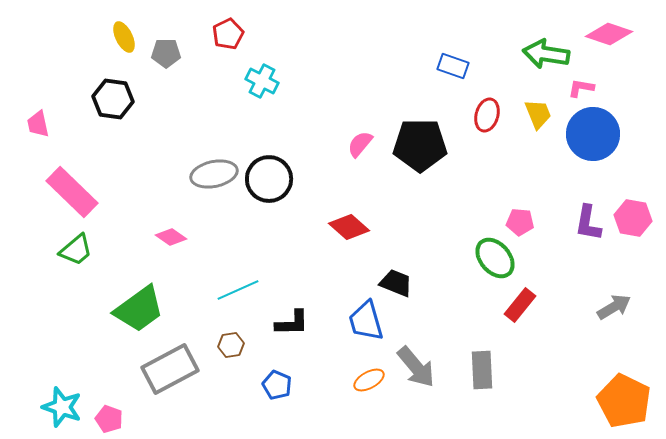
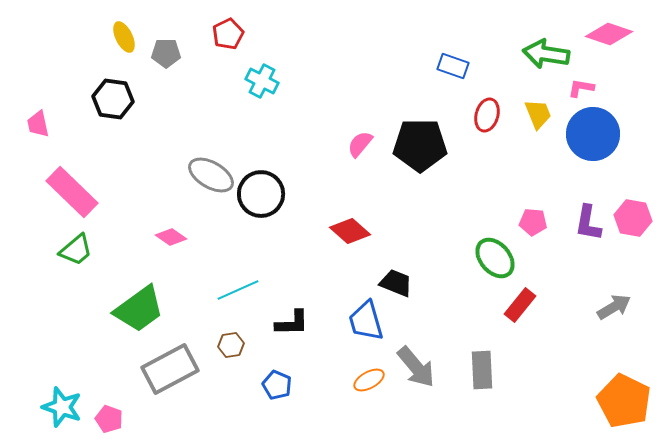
gray ellipse at (214, 174): moved 3 px left, 1 px down; rotated 42 degrees clockwise
black circle at (269, 179): moved 8 px left, 15 px down
pink pentagon at (520, 222): moved 13 px right
red diamond at (349, 227): moved 1 px right, 4 px down
